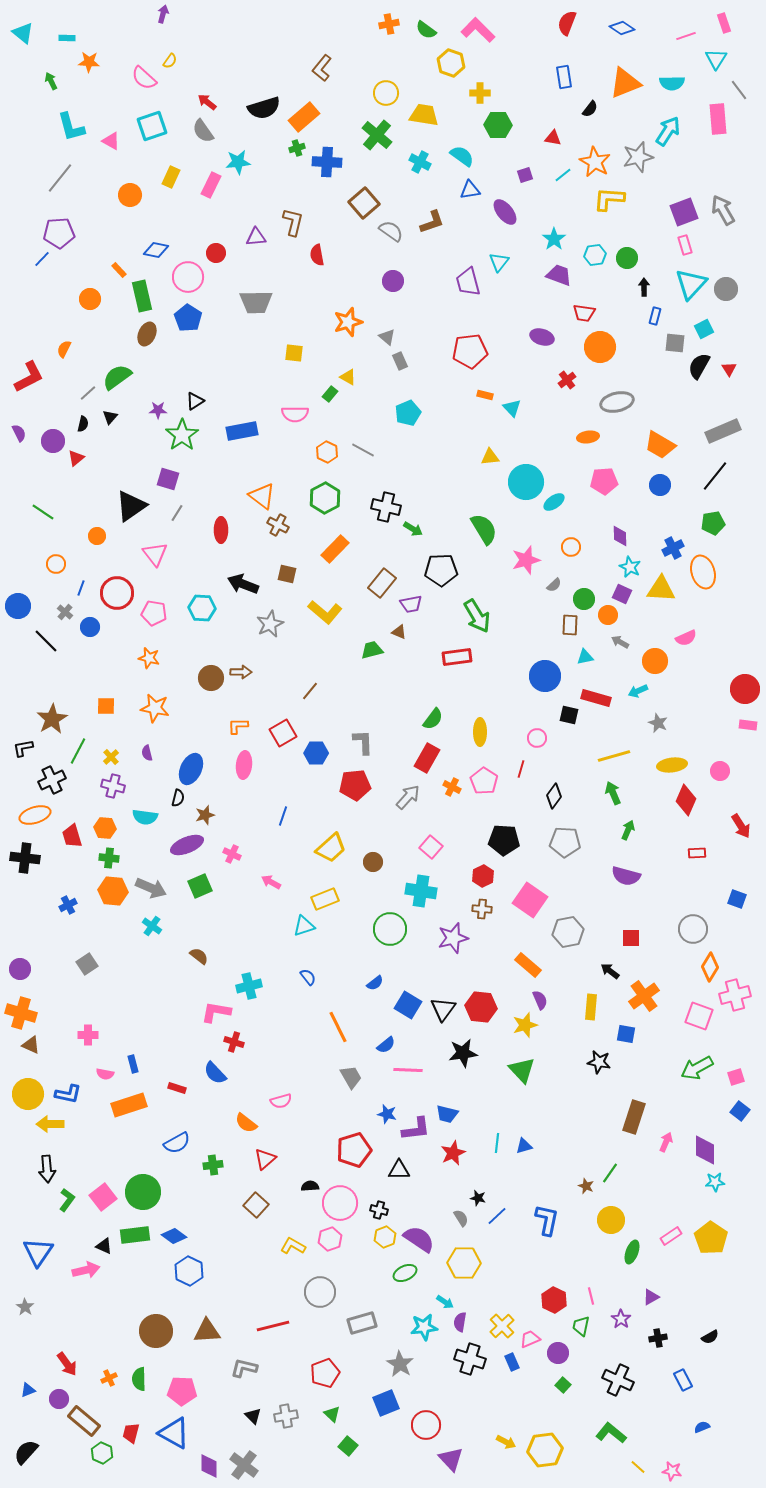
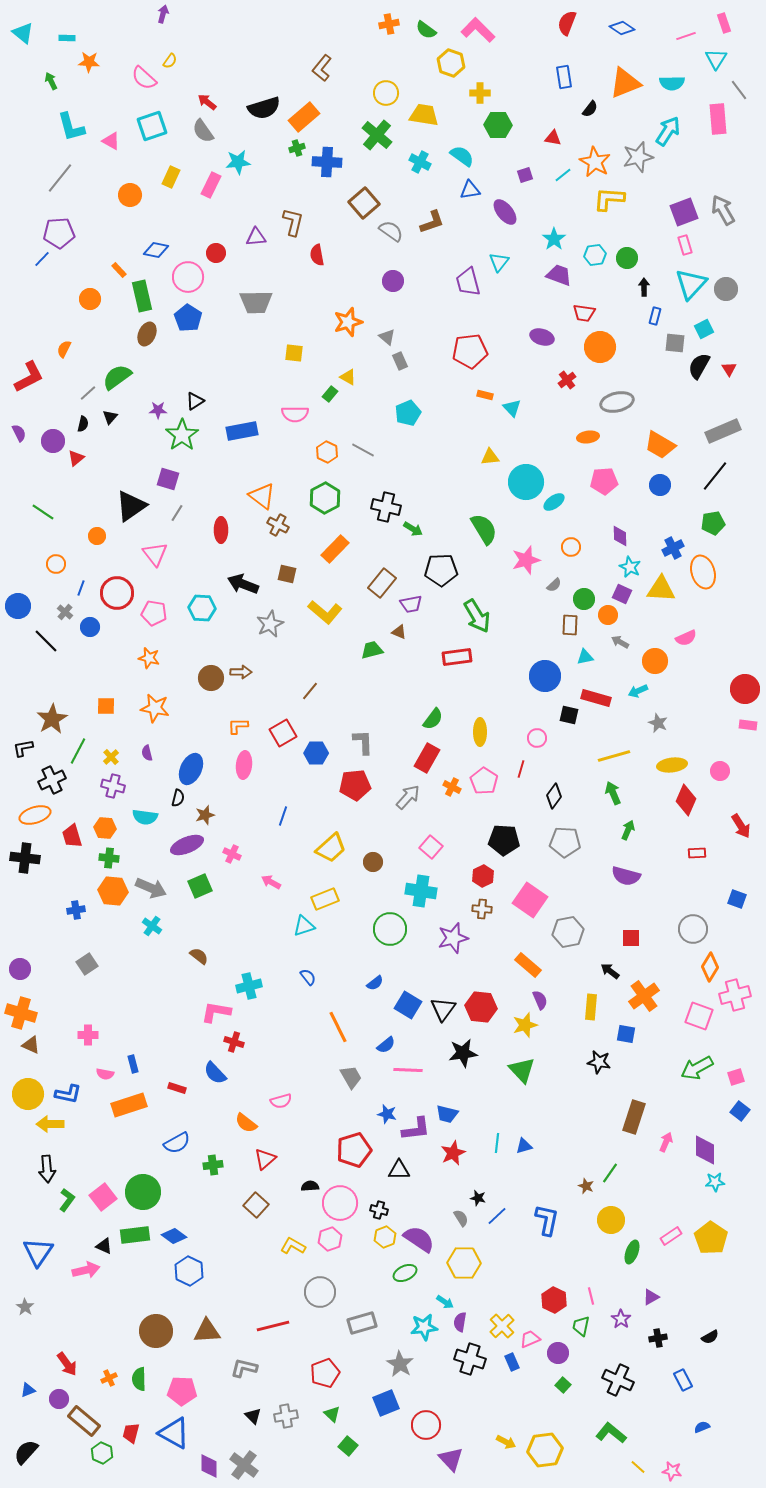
blue cross at (68, 905): moved 8 px right, 5 px down; rotated 18 degrees clockwise
